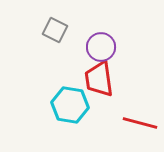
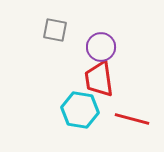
gray square: rotated 15 degrees counterclockwise
cyan hexagon: moved 10 px right, 5 px down
red line: moved 8 px left, 4 px up
